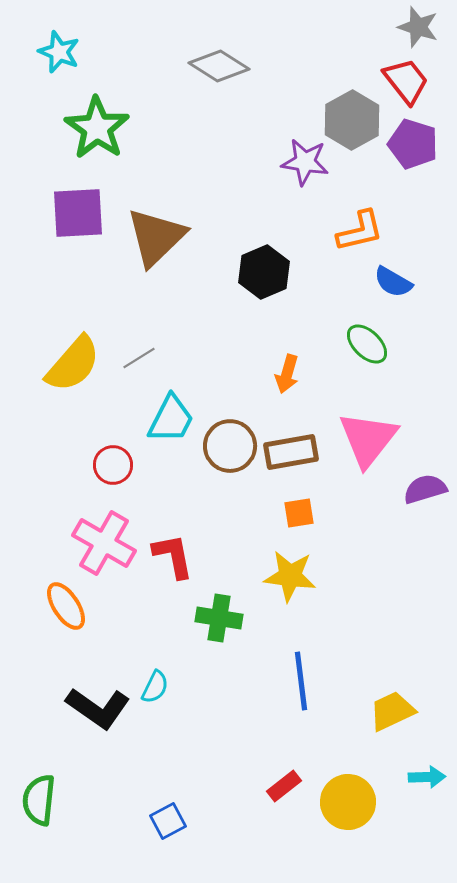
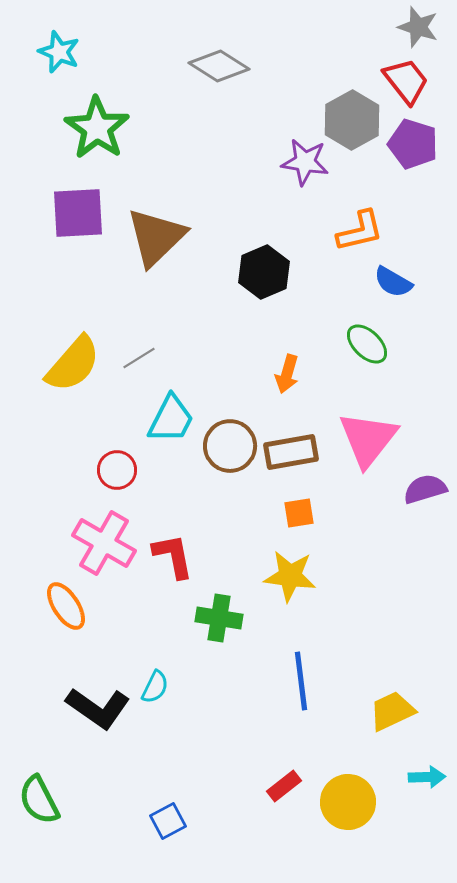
red circle: moved 4 px right, 5 px down
green semicircle: rotated 33 degrees counterclockwise
